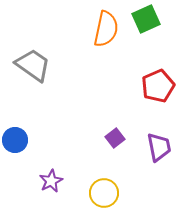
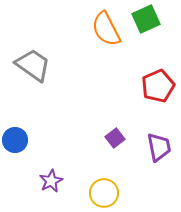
orange semicircle: rotated 141 degrees clockwise
